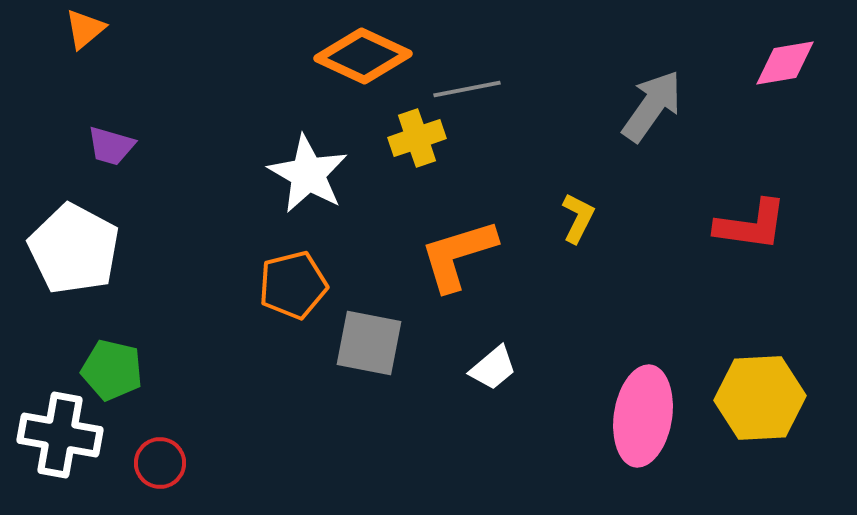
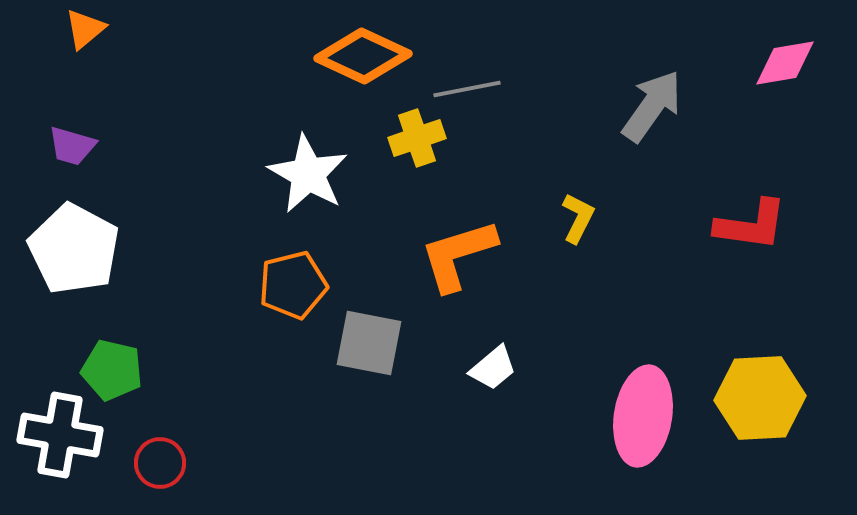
purple trapezoid: moved 39 px left
